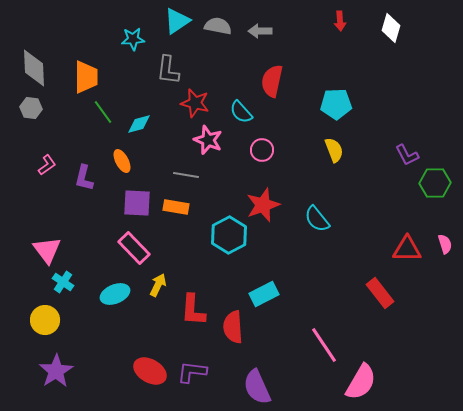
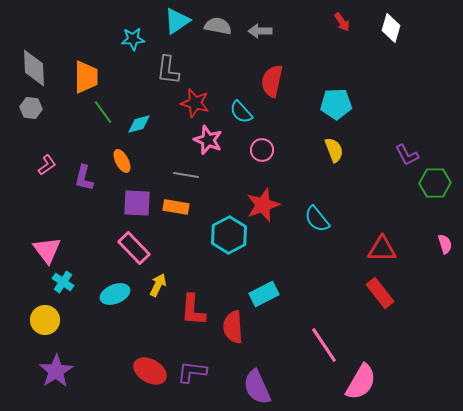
red arrow at (340, 21): moved 2 px right, 1 px down; rotated 30 degrees counterclockwise
red triangle at (407, 249): moved 25 px left
